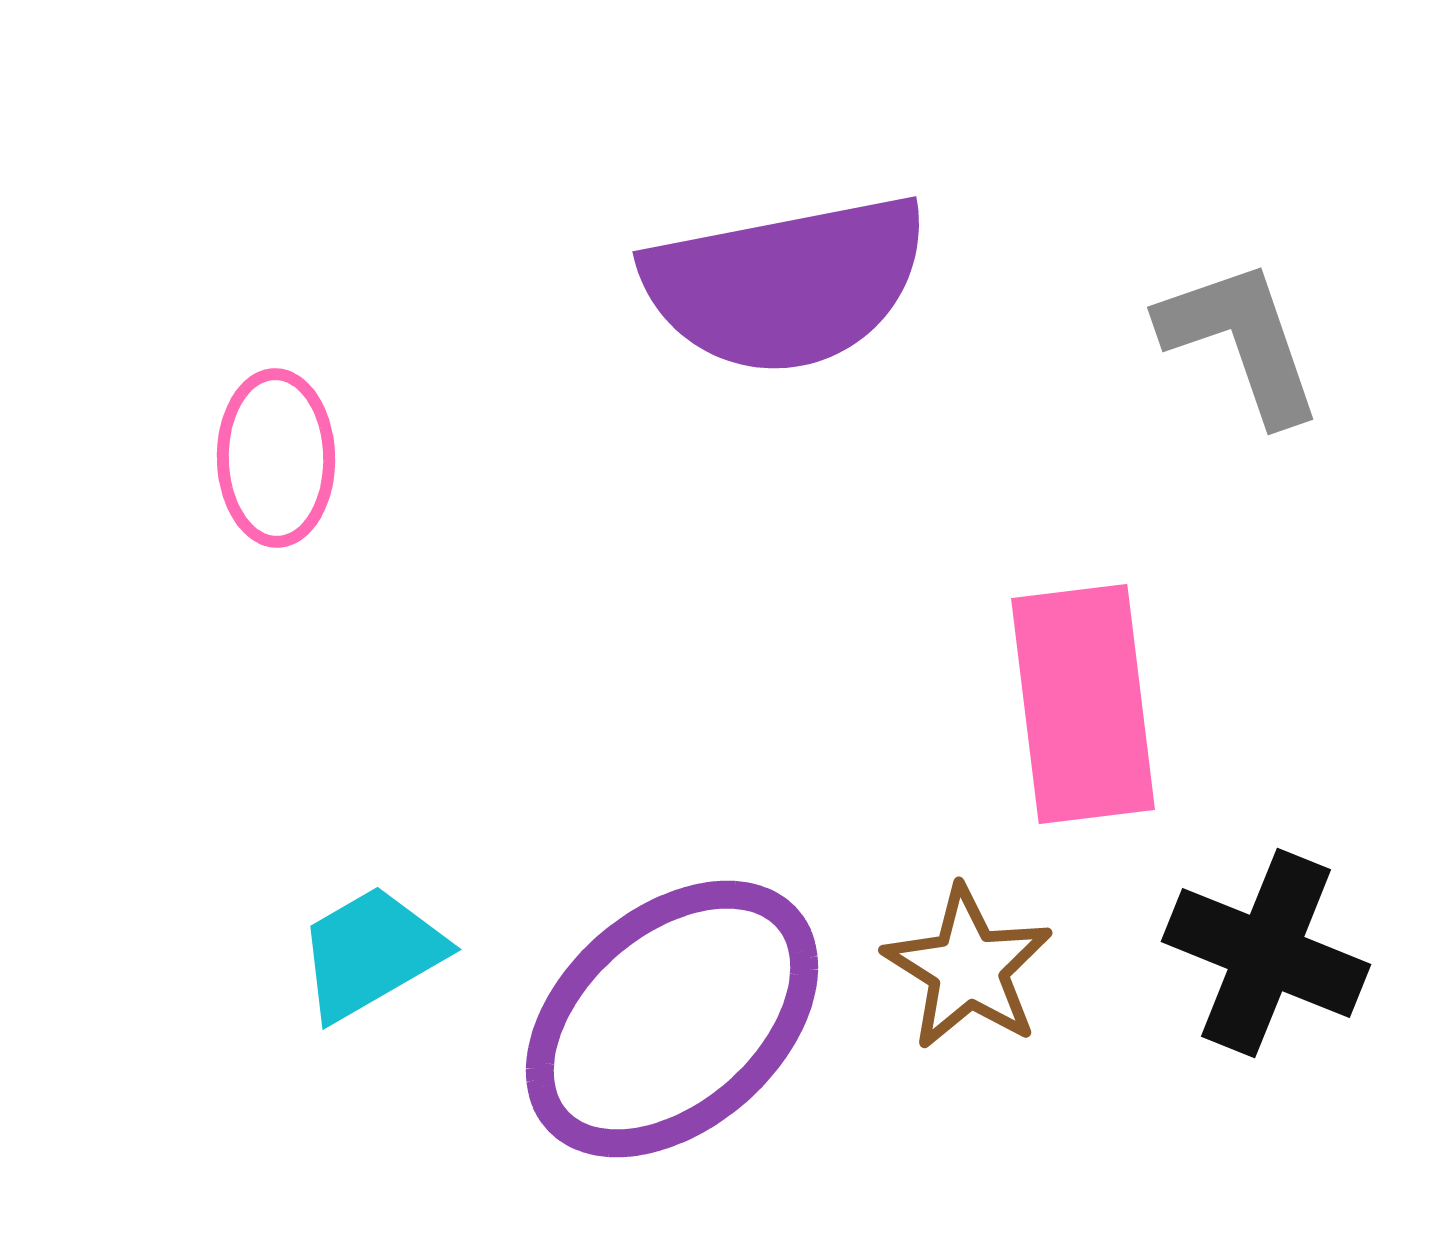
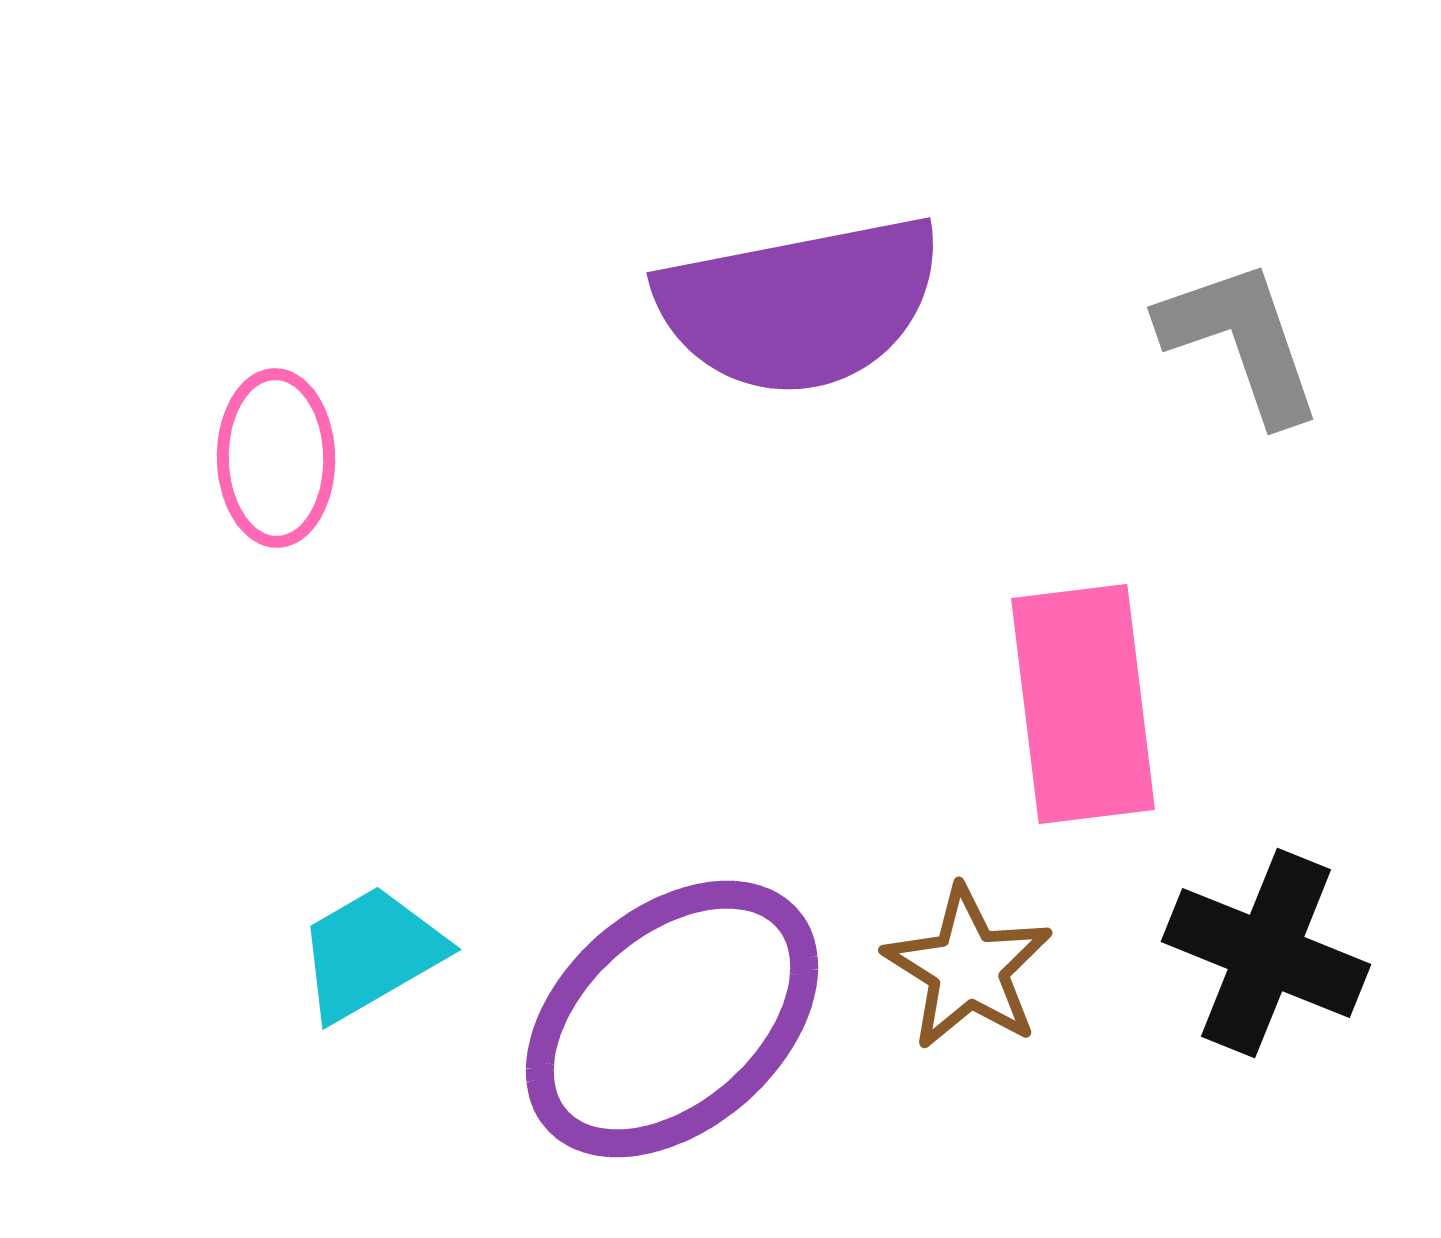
purple semicircle: moved 14 px right, 21 px down
